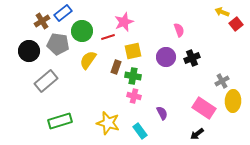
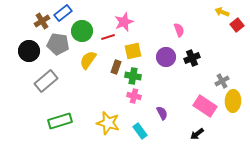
red square: moved 1 px right, 1 px down
pink rectangle: moved 1 px right, 2 px up
